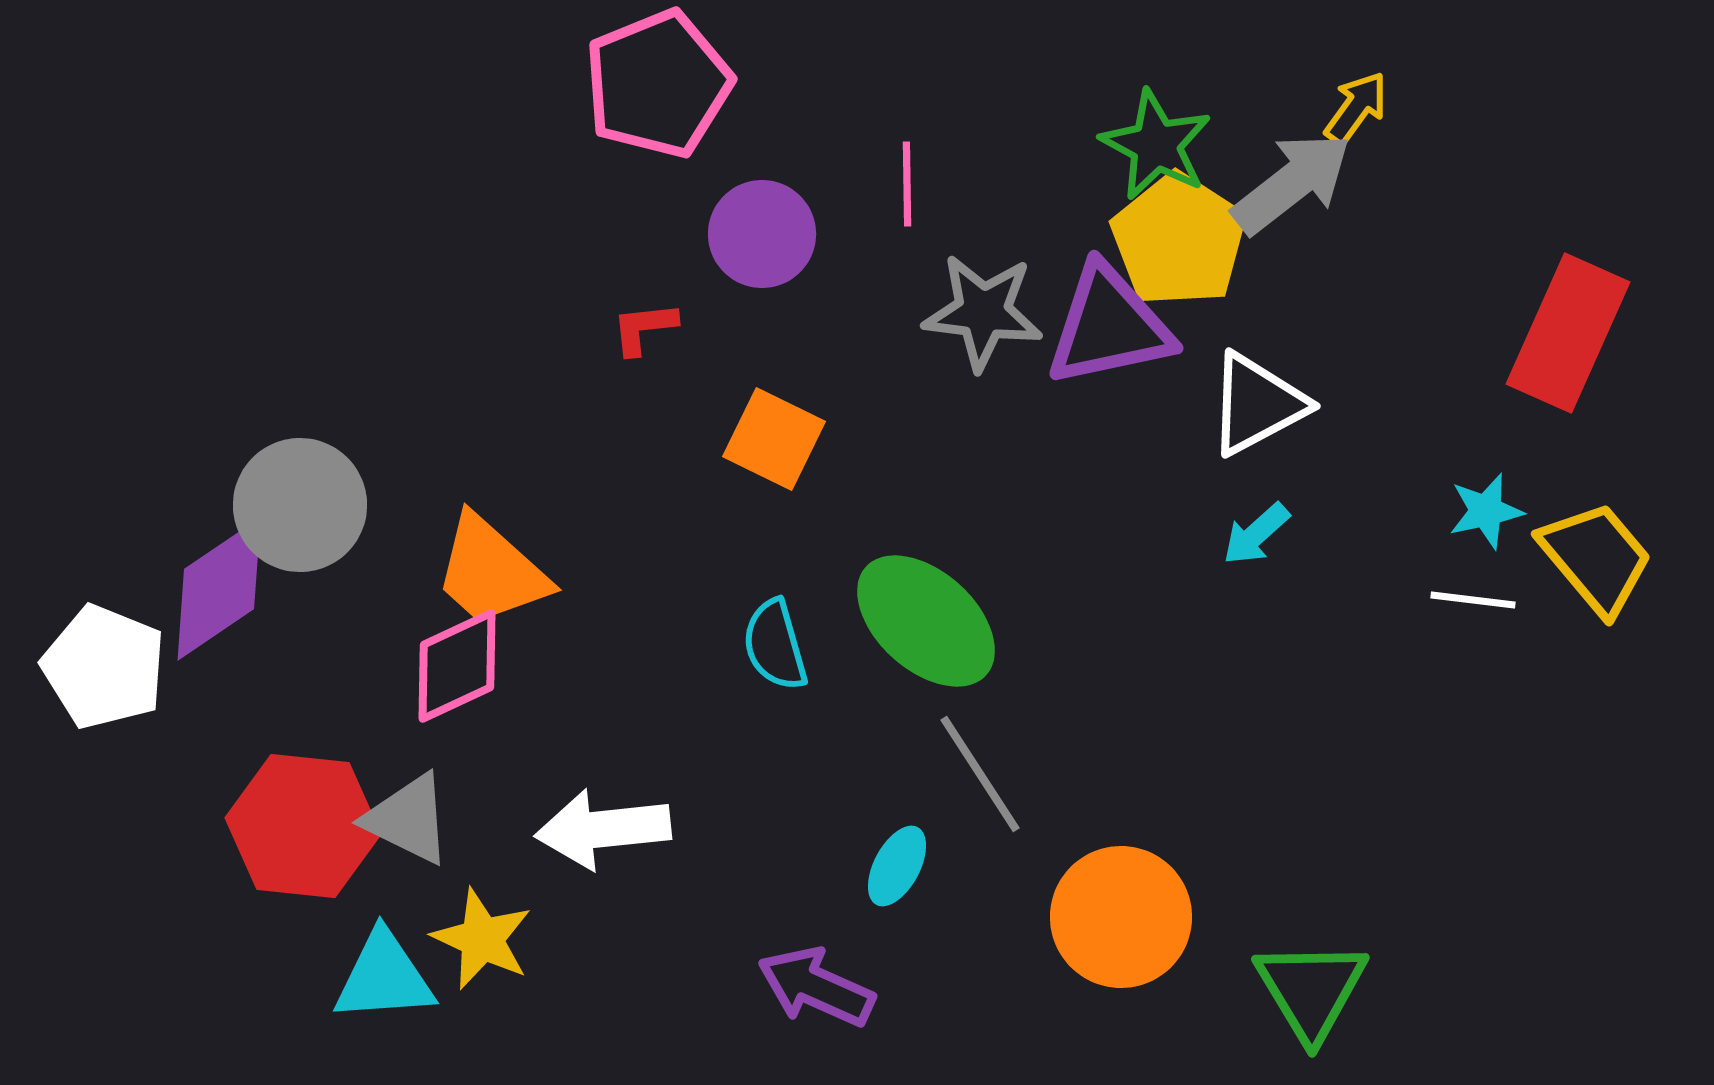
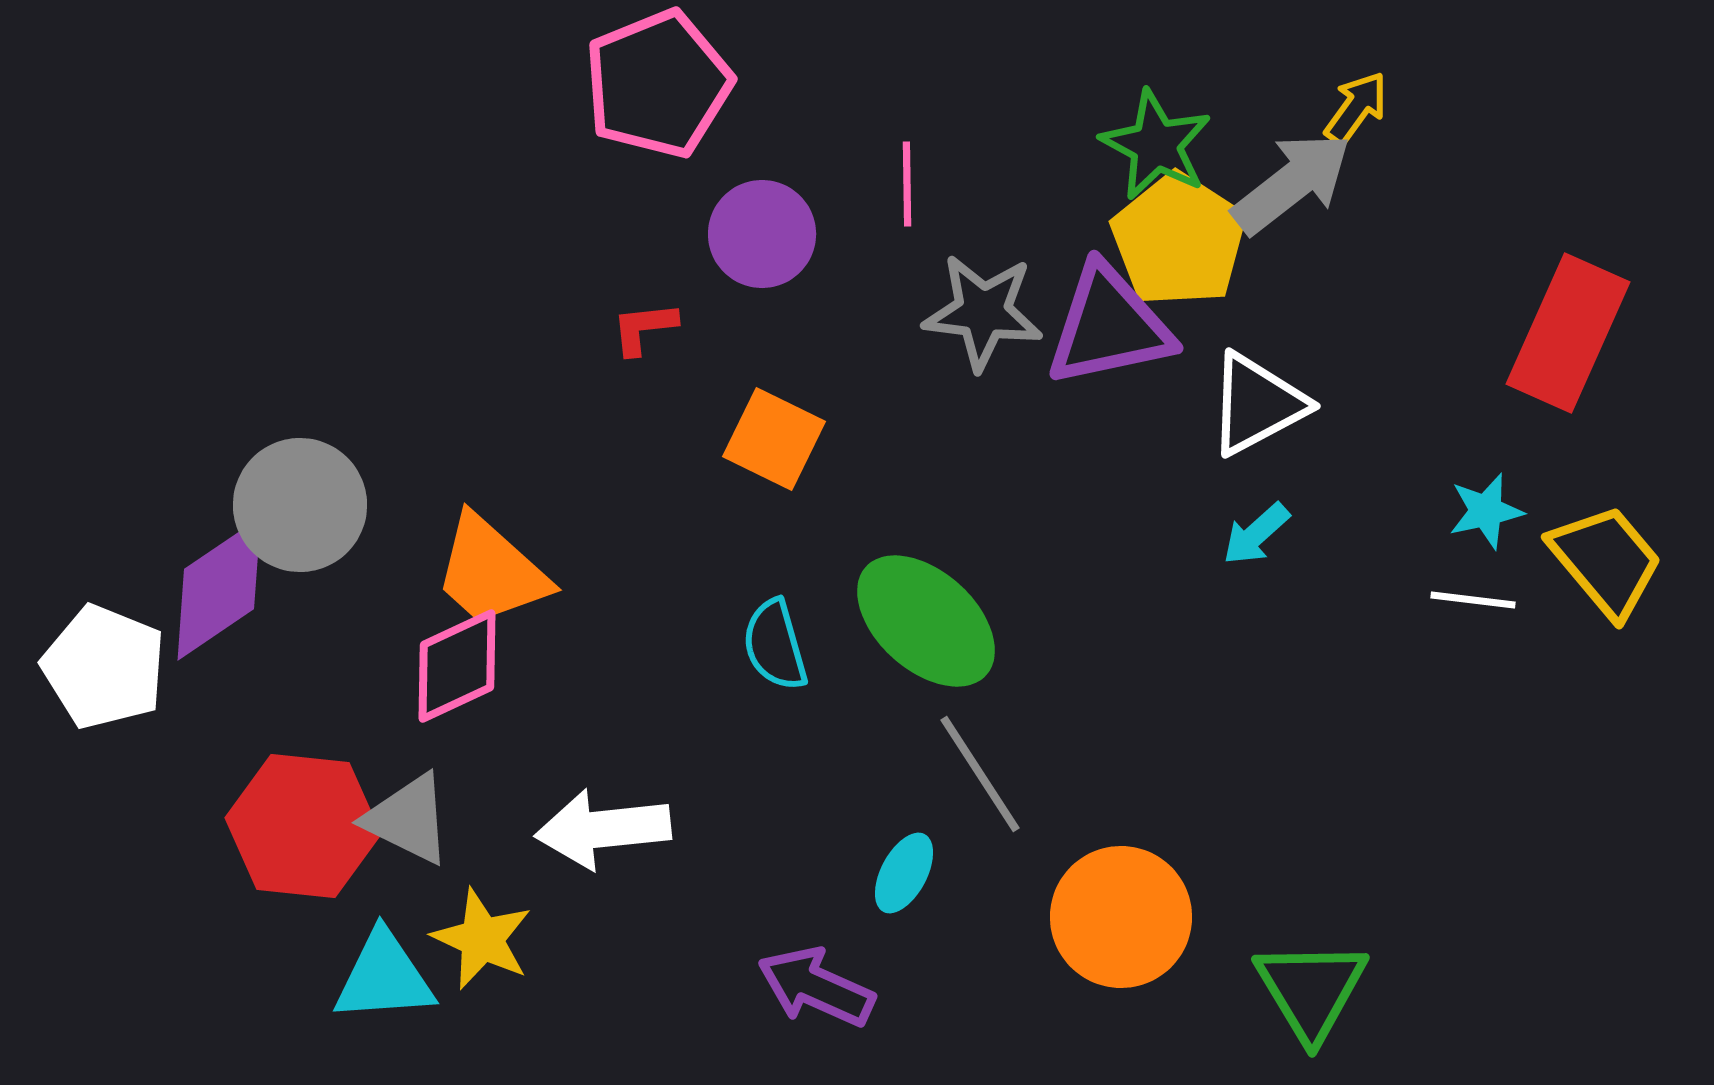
yellow trapezoid: moved 10 px right, 3 px down
cyan ellipse: moved 7 px right, 7 px down
